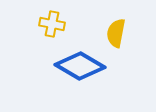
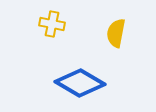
blue diamond: moved 17 px down
